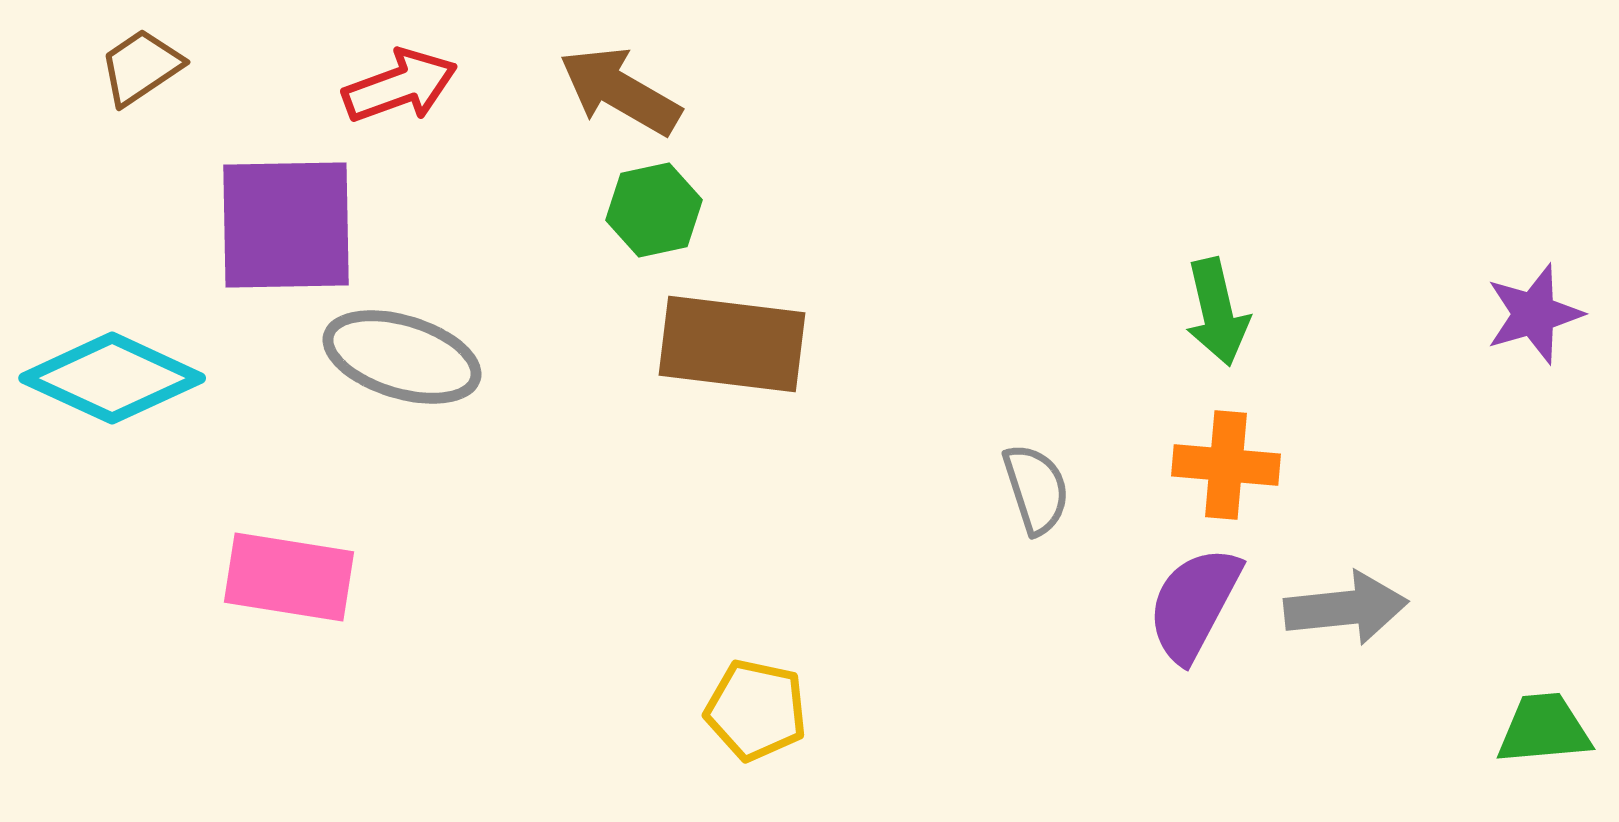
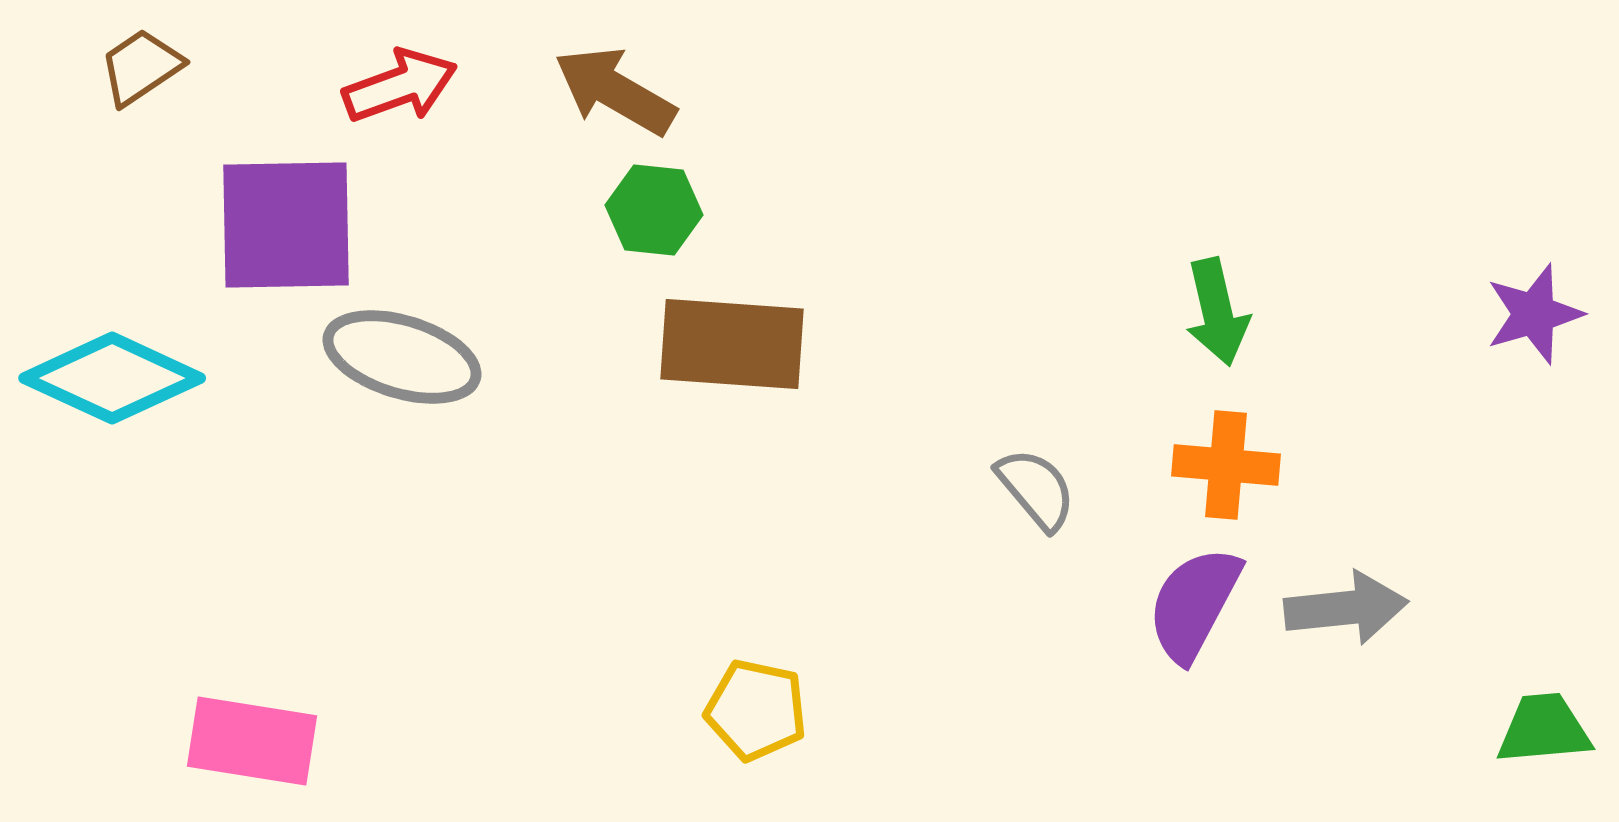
brown arrow: moved 5 px left
green hexagon: rotated 18 degrees clockwise
brown rectangle: rotated 3 degrees counterclockwise
gray semicircle: rotated 22 degrees counterclockwise
pink rectangle: moved 37 px left, 164 px down
